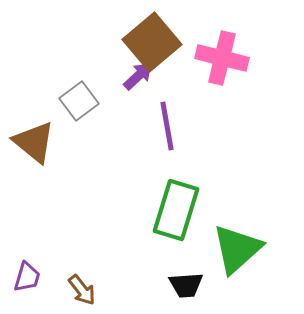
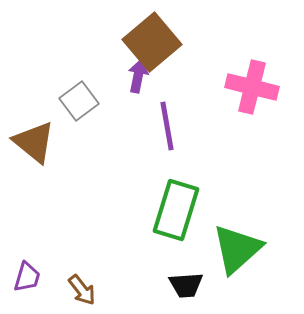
pink cross: moved 30 px right, 29 px down
purple arrow: rotated 36 degrees counterclockwise
